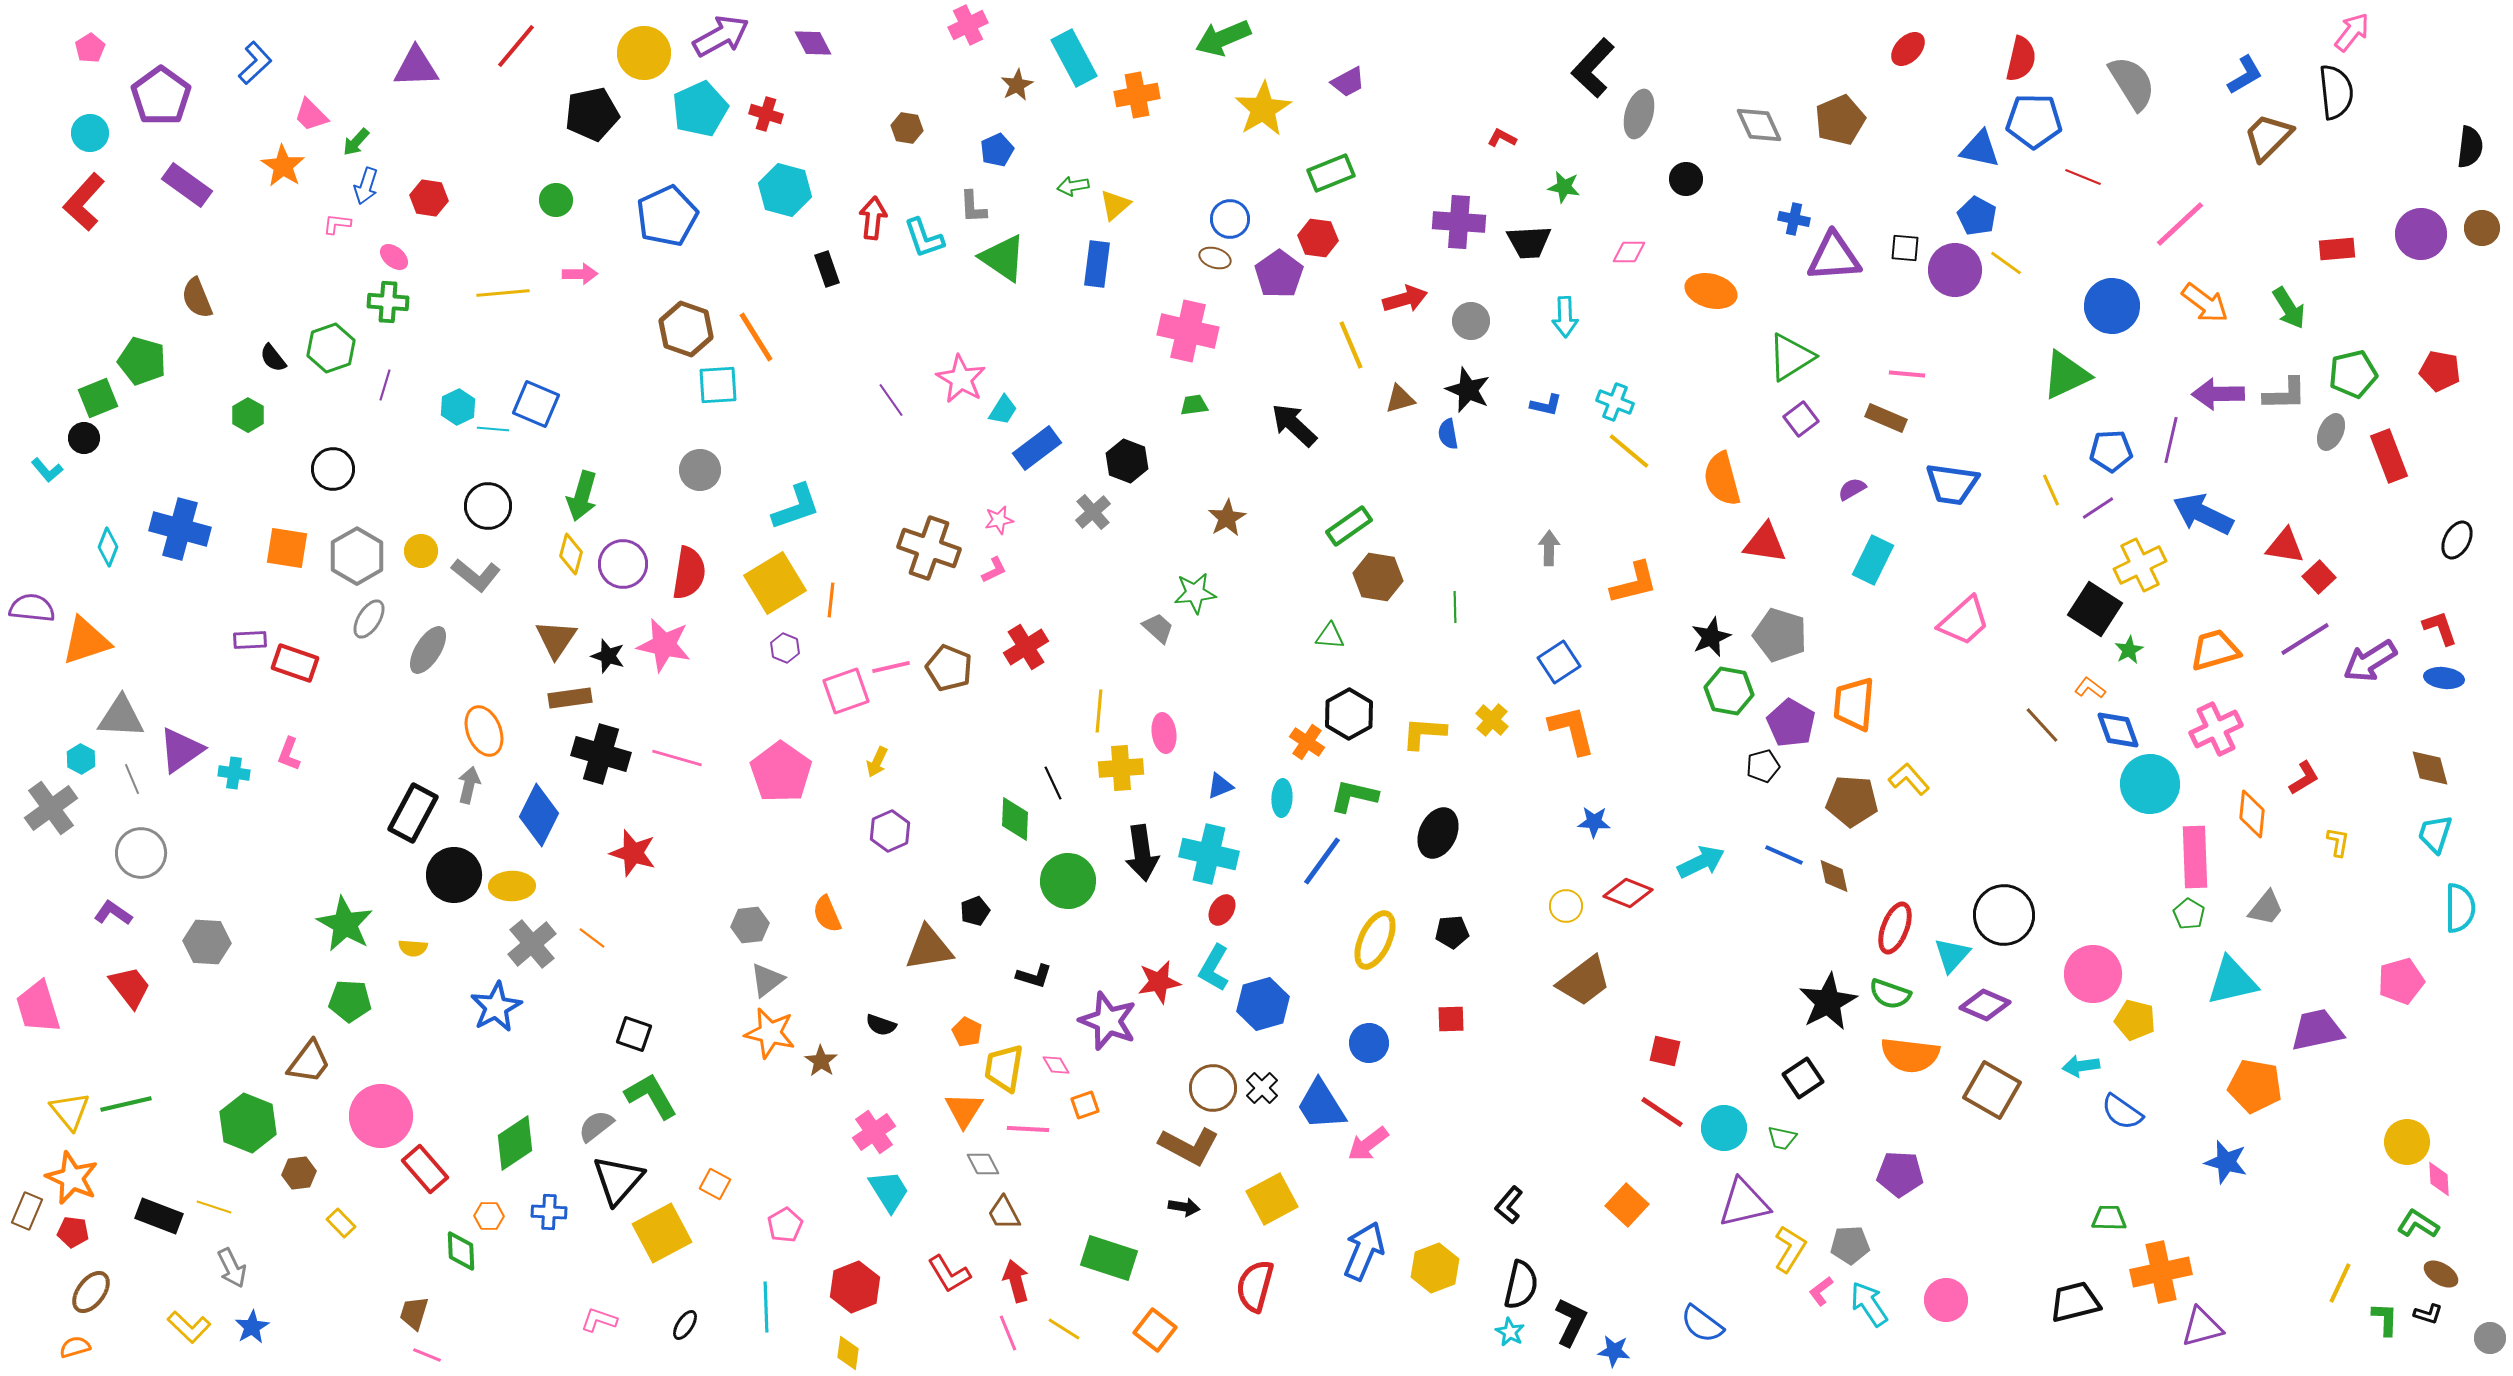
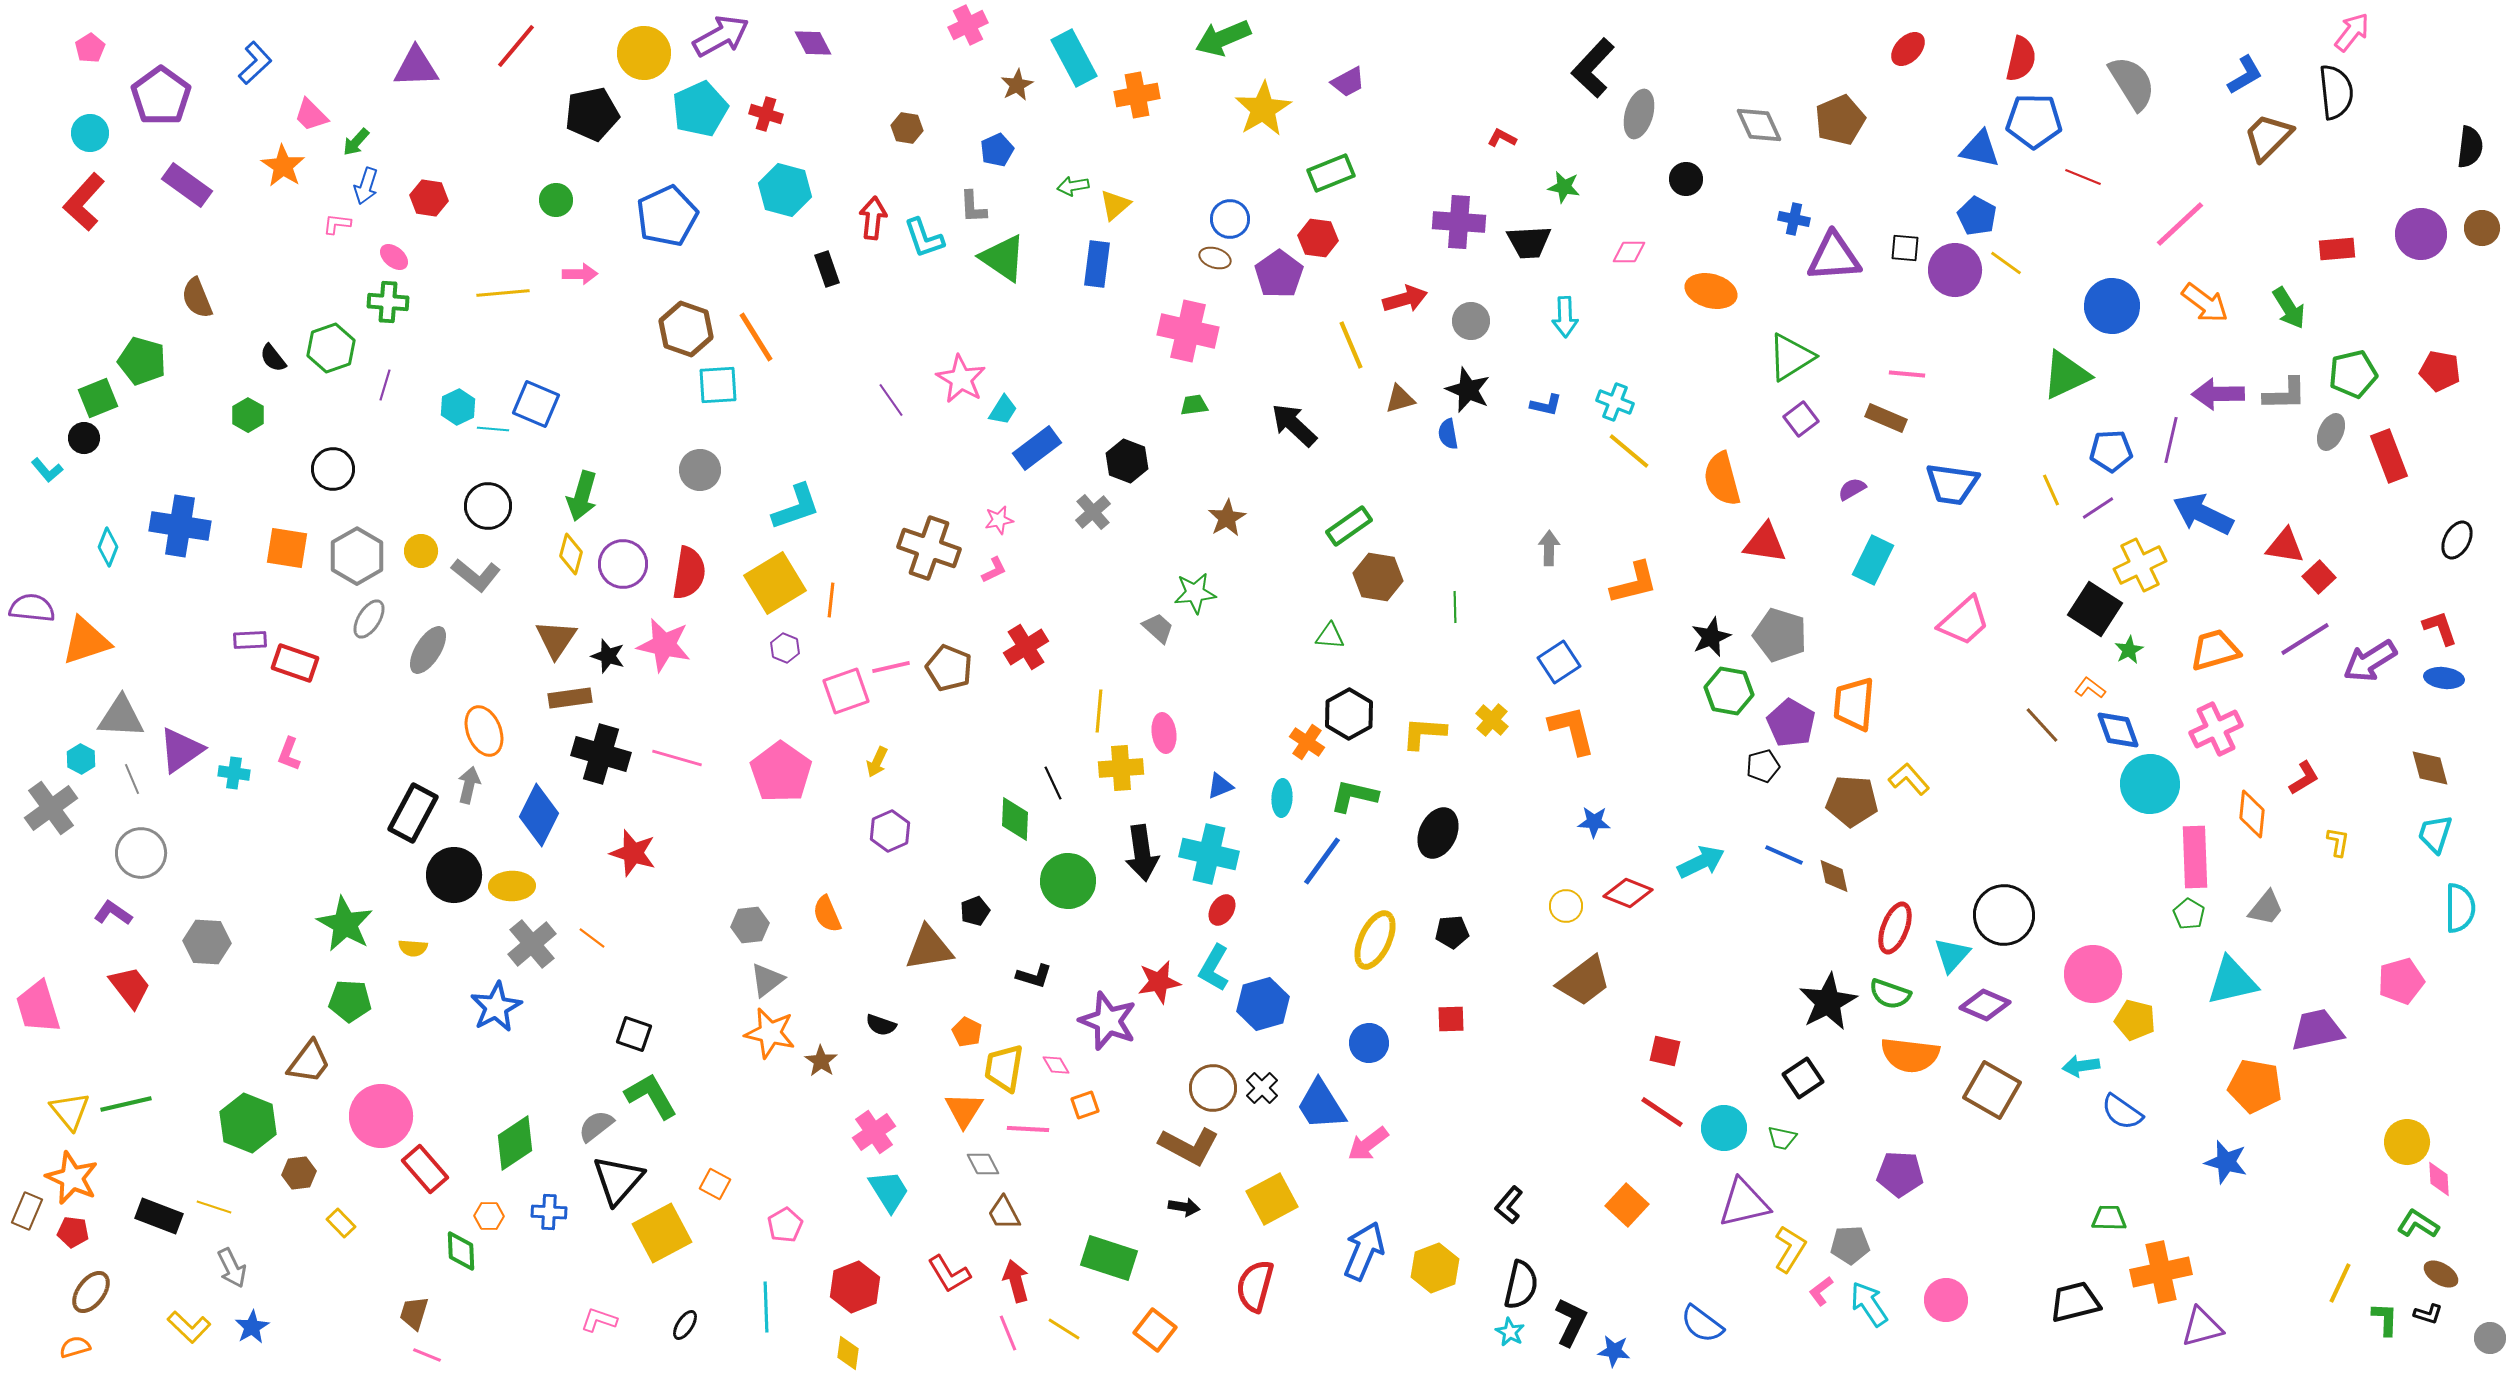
blue cross at (180, 529): moved 3 px up; rotated 6 degrees counterclockwise
